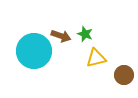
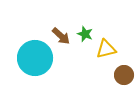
brown arrow: rotated 24 degrees clockwise
cyan circle: moved 1 px right, 7 px down
yellow triangle: moved 10 px right, 9 px up
